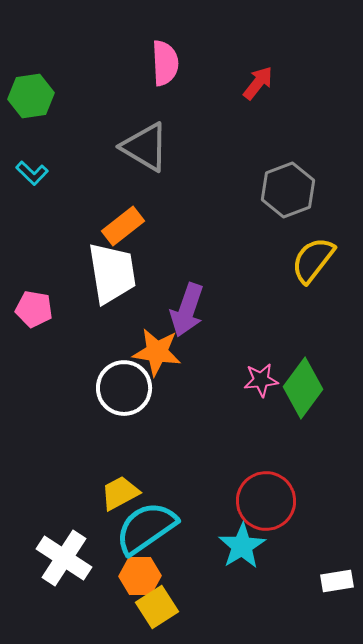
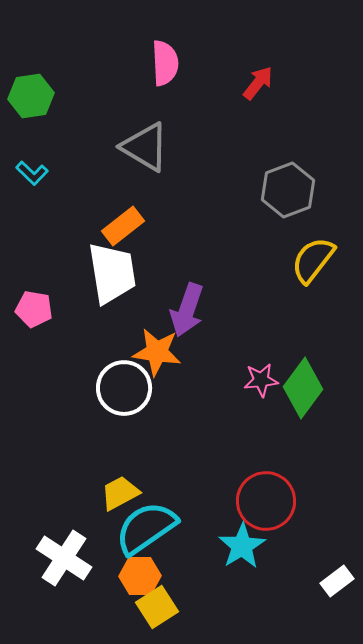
white rectangle: rotated 28 degrees counterclockwise
